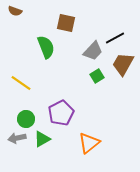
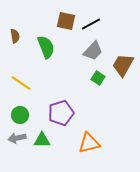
brown semicircle: moved 25 px down; rotated 120 degrees counterclockwise
brown square: moved 2 px up
black line: moved 24 px left, 14 px up
brown trapezoid: moved 1 px down
green square: moved 1 px right, 2 px down; rotated 24 degrees counterclockwise
purple pentagon: rotated 10 degrees clockwise
green circle: moved 6 px left, 4 px up
green triangle: moved 1 px down; rotated 30 degrees clockwise
orange triangle: rotated 25 degrees clockwise
